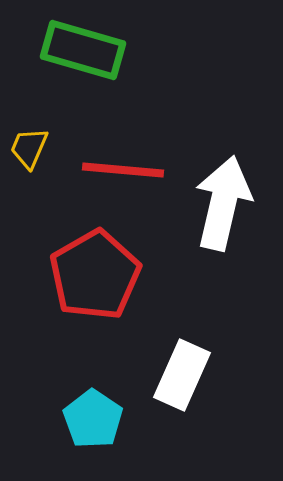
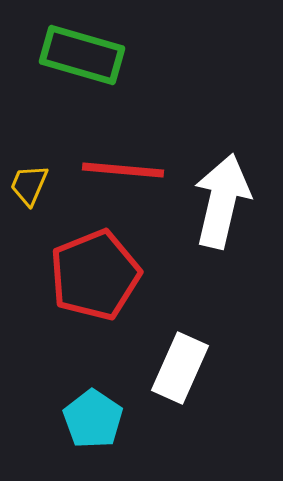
green rectangle: moved 1 px left, 5 px down
yellow trapezoid: moved 37 px down
white arrow: moved 1 px left, 2 px up
red pentagon: rotated 8 degrees clockwise
white rectangle: moved 2 px left, 7 px up
